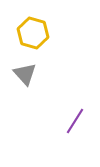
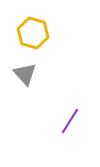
purple line: moved 5 px left
